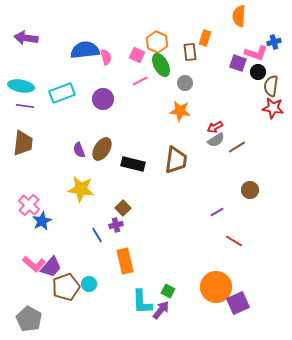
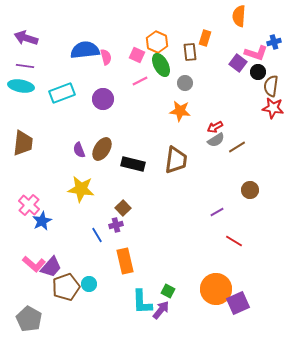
purple arrow at (26, 38): rotated 10 degrees clockwise
purple square at (238, 63): rotated 18 degrees clockwise
purple line at (25, 106): moved 40 px up
orange circle at (216, 287): moved 2 px down
